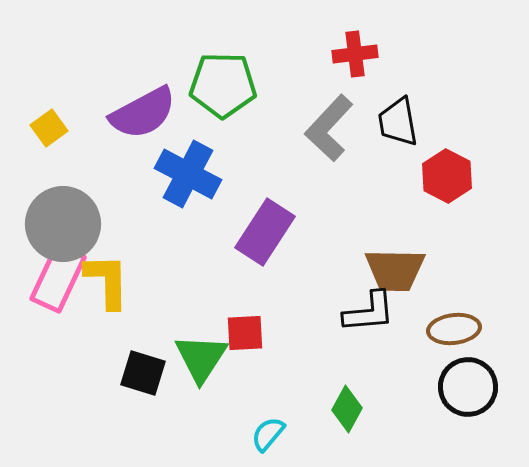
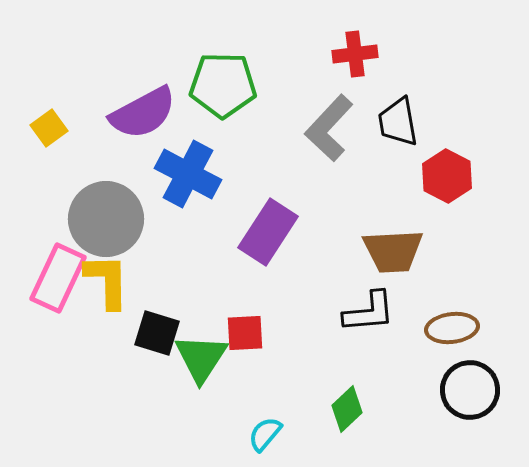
gray circle: moved 43 px right, 5 px up
purple rectangle: moved 3 px right
brown trapezoid: moved 2 px left, 19 px up; rotated 4 degrees counterclockwise
brown ellipse: moved 2 px left, 1 px up
black square: moved 14 px right, 40 px up
black circle: moved 2 px right, 3 px down
green diamond: rotated 18 degrees clockwise
cyan semicircle: moved 3 px left
